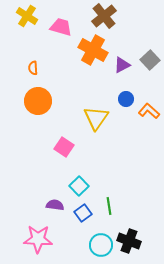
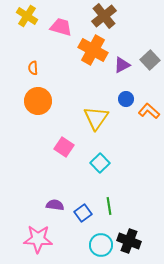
cyan square: moved 21 px right, 23 px up
